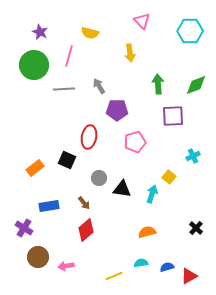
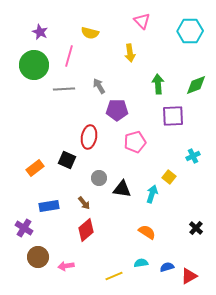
orange semicircle: rotated 48 degrees clockwise
